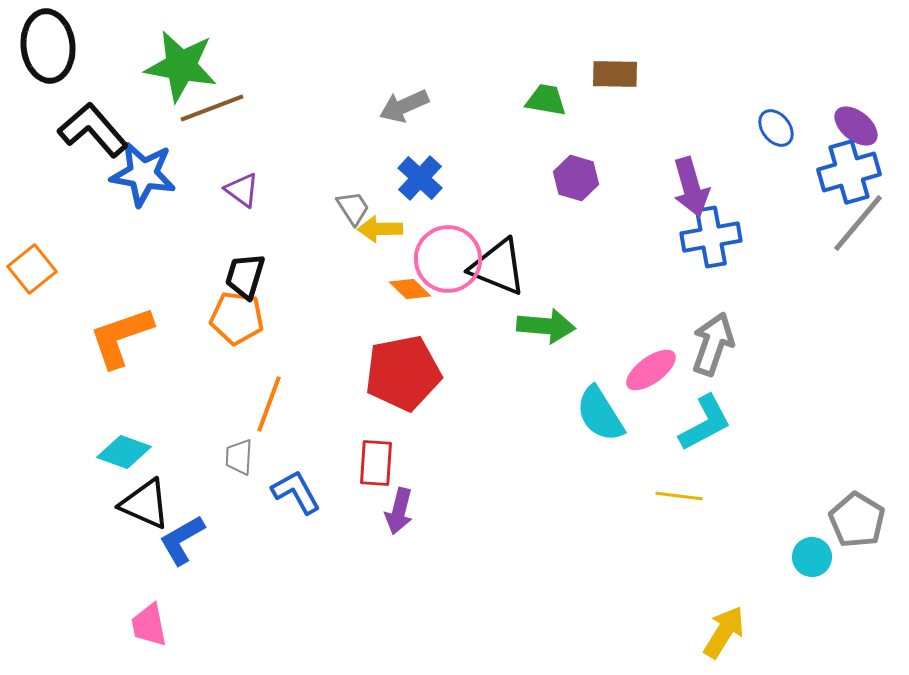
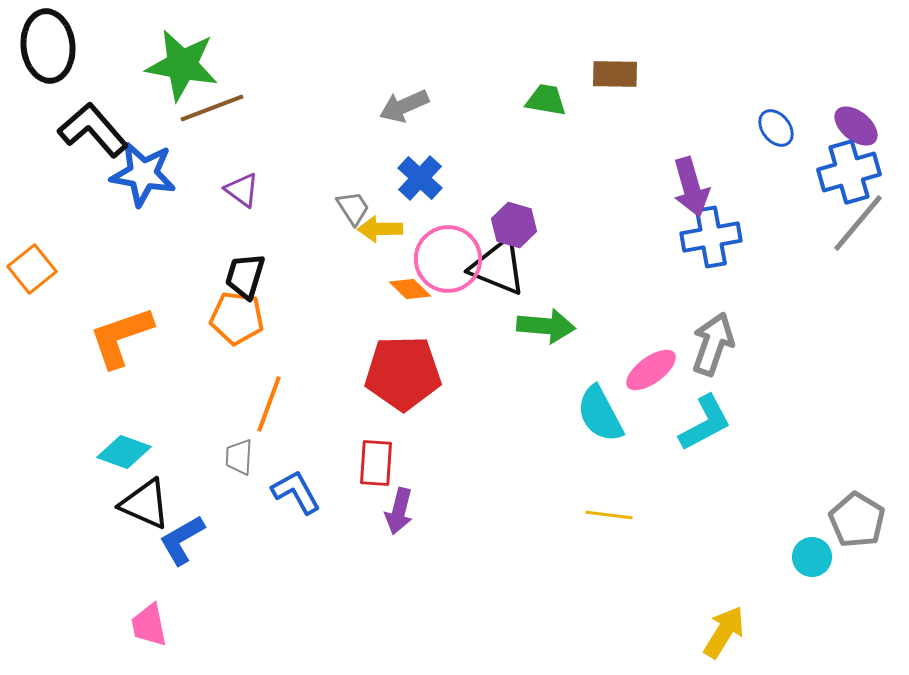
green star at (181, 66): moved 1 px right, 1 px up
purple hexagon at (576, 178): moved 62 px left, 47 px down
red pentagon at (403, 373): rotated 10 degrees clockwise
cyan semicircle at (600, 414): rotated 4 degrees clockwise
yellow line at (679, 496): moved 70 px left, 19 px down
